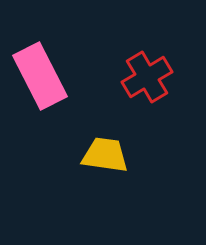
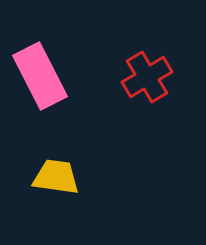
yellow trapezoid: moved 49 px left, 22 px down
